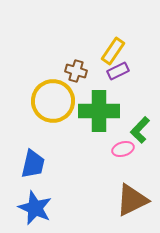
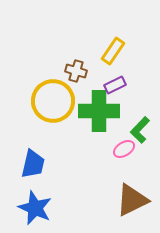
purple rectangle: moved 3 px left, 14 px down
pink ellipse: moved 1 px right; rotated 15 degrees counterclockwise
